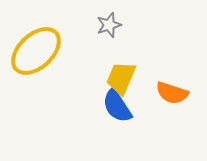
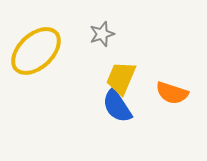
gray star: moved 7 px left, 9 px down
